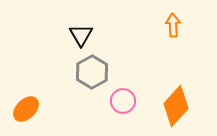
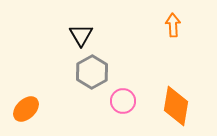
orange diamond: rotated 33 degrees counterclockwise
